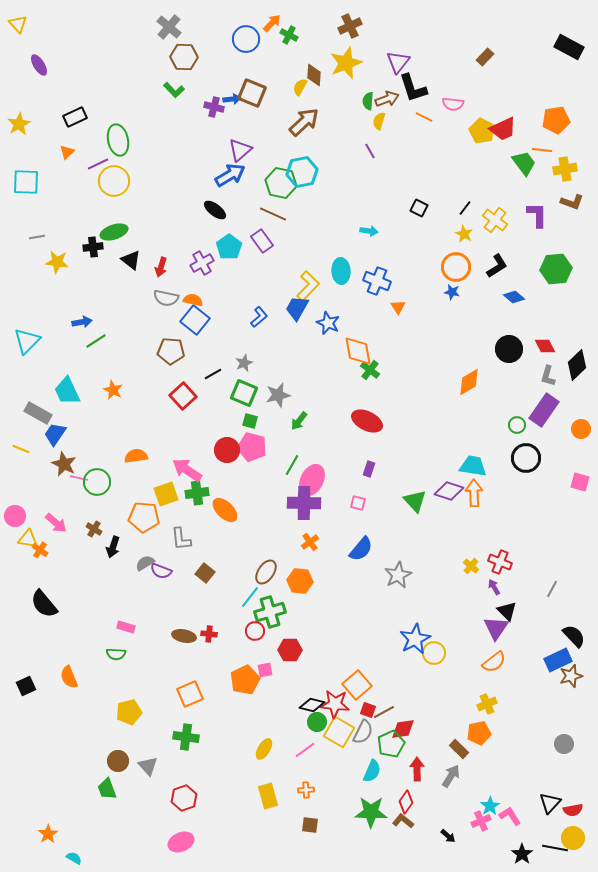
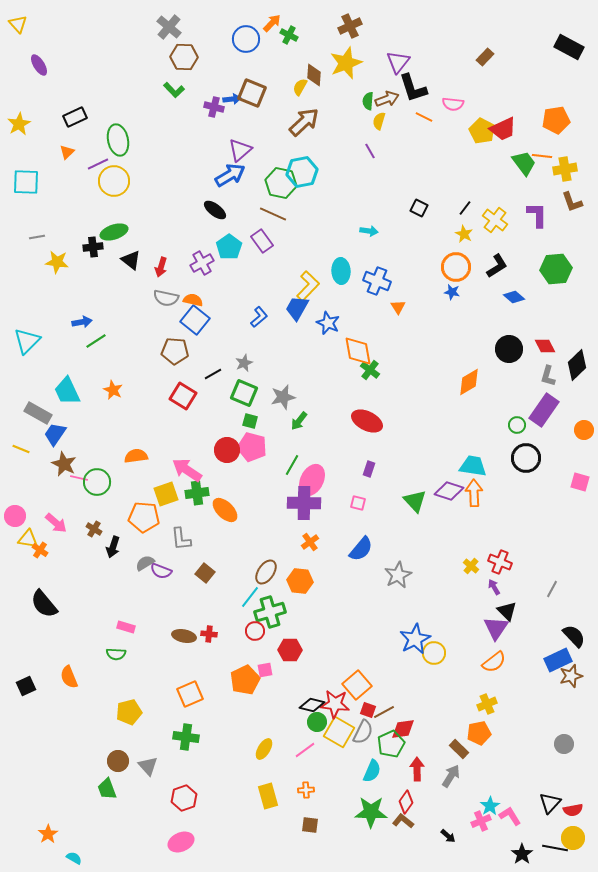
orange line at (542, 150): moved 6 px down
brown L-shape at (572, 202): rotated 50 degrees clockwise
brown pentagon at (171, 351): moved 4 px right
gray star at (278, 395): moved 5 px right, 2 px down
red square at (183, 396): rotated 16 degrees counterclockwise
orange circle at (581, 429): moved 3 px right, 1 px down
